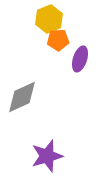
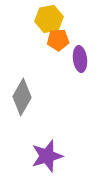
yellow hexagon: rotated 12 degrees clockwise
purple ellipse: rotated 25 degrees counterclockwise
gray diamond: rotated 36 degrees counterclockwise
